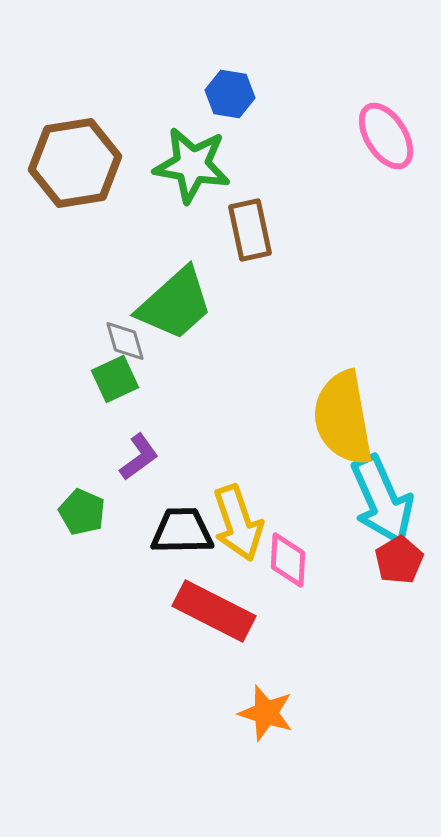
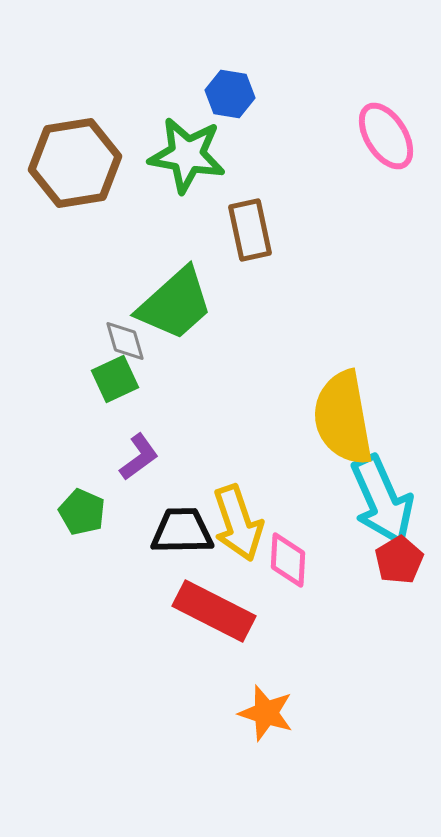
green star: moved 5 px left, 10 px up
